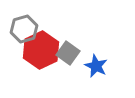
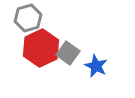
gray hexagon: moved 4 px right, 11 px up
red hexagon: moved 2 px up
